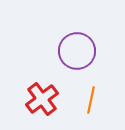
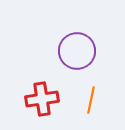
red cross: rotated 28 degrees clockwise
